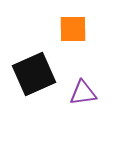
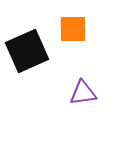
black square: moved 7 px left, 23 px up
